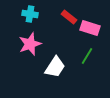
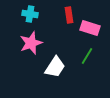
red rectangle: moved 2 px up; rotated 42 degrees clockwise
pink star: moved 1 px right, 1 px up
